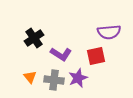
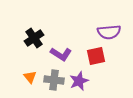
purple star: moved 1 px right, 3 px down
